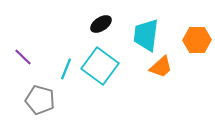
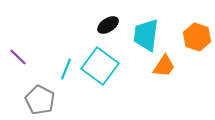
black ellipse: moved 7 px right, 1 px down
orange hexagon: moved 3 px up; rotated 20 degrees clockwise
purple line: moved 5 px left
orange trapezoid: moved 3 px right, 1 px up; rotated 15 degrees counterclockwise
gray pentagon: rotated 12 degrees clockwise
